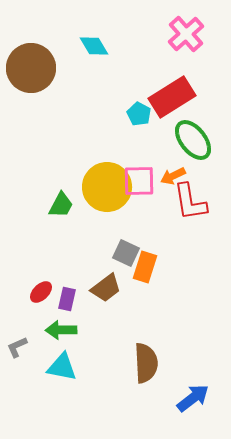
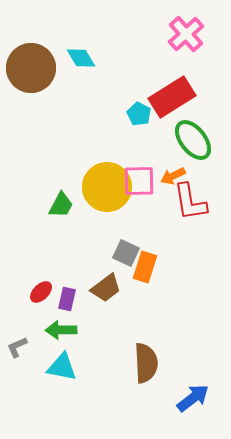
cyan diamond: moved 13 px left, 12 px down
